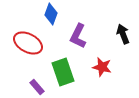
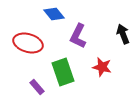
blue diamond: moved 3 px right; rotated 60 degrees counterclockwise
red ellipse: rotated 12 degrees counterclockwise
